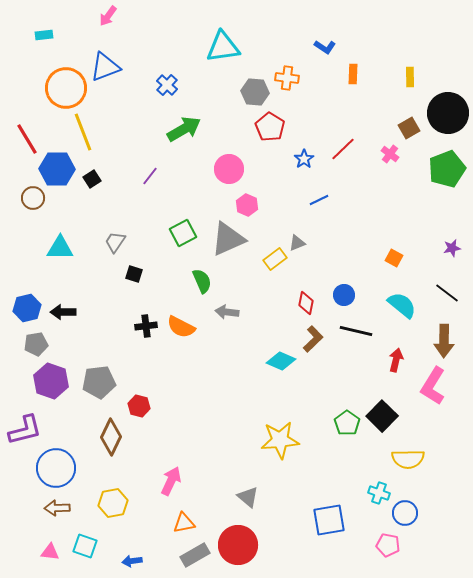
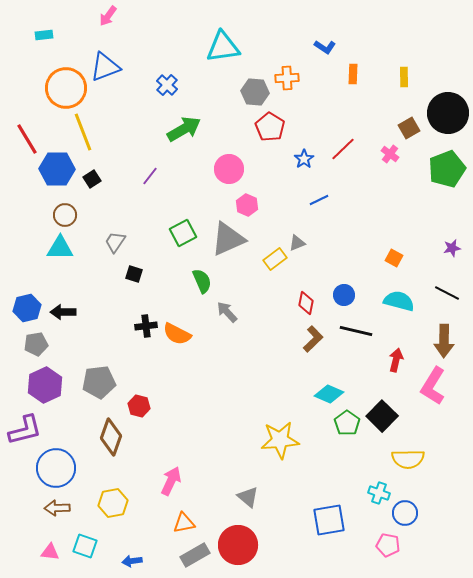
yellow rectangle at (410, 77): moved 6 px left
orange cross at (287, 78): rotated 10 degrees counterclockwise
brown circle at (33, 198): moved 32 px right, 17 px down
black line at (447, 293): rotated 10 degrees counterclockwise
cyan semicircle at (402, 305): moved 3 px left, 4 px up; rotated 24 degrees counterclockwise
gray arrow at (227, 312): rotated 40 degrees clockwise
orange semicircle at (181, 327): moved 4 px left, 7 px down
cyan diamond at (281, 361): moved 48 px right, 33 px down
purple hexagon at (51, 381): moved 6 px left, 4 px down; rotated 16 degrees clockwise
brown diamond at (111, 437): rotated 6 degrees counterclockwise
